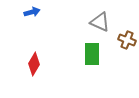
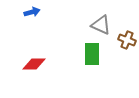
gray triangle: moved 1 px right, 3 px down
red diamond: rotated 60 degrees clockwise
